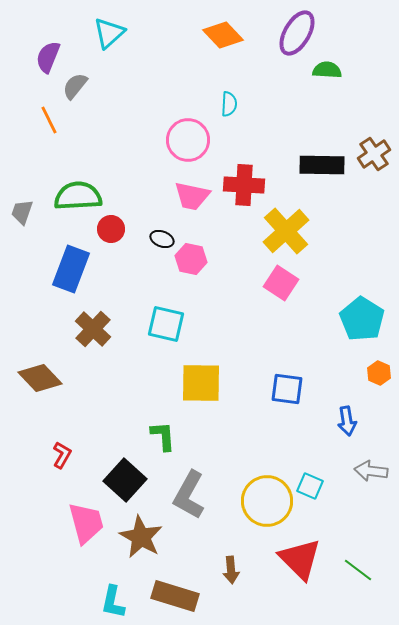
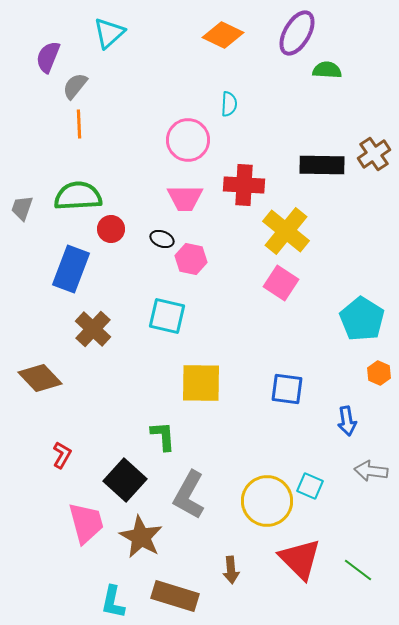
orange diamond at (223, 35): rotated 21 degrees counterclockwise
orange line at (49, 120): moved 30 px right, 4 px down; rotated 24 degrees clockwise
pink trapezoid at (192, 196): moved 7 px left, 2 px down; rotated 12 degrees counterclockwise
gray trapezoid at (22, 212): moved 4 px up
yellow cross at (286, 231): rotated 9 degrees counterclockwise
cyan square at (166, 324): moved 1 px right, 8 px up
